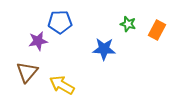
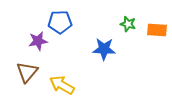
orange rectangle: rotated 66 degrees clockwise
